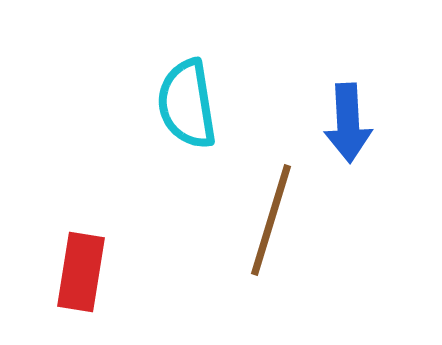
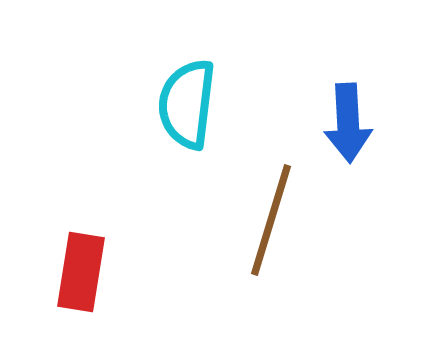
cyan semicircle: rotated 16 degrees clockwise
